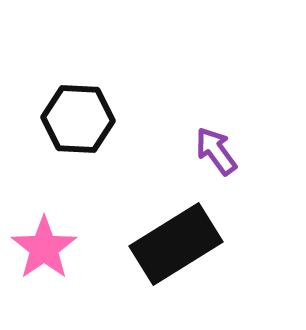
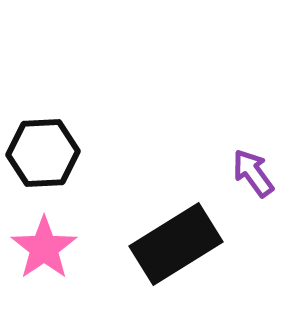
black hexagon: moved 35 px left, 34 px down; rotated 6 degrees counterclockwise
purple arrow: moved 37 px right, 22 px down
